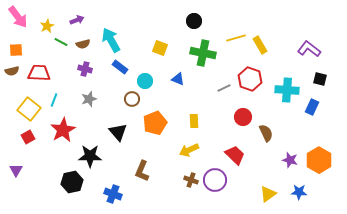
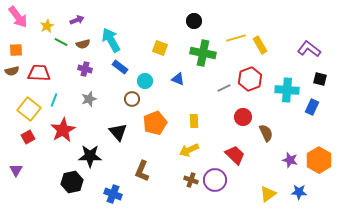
red hexagon at (250, 79): rotated 20 degrees clockwise
